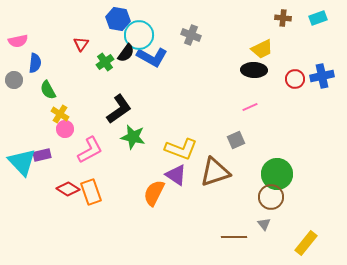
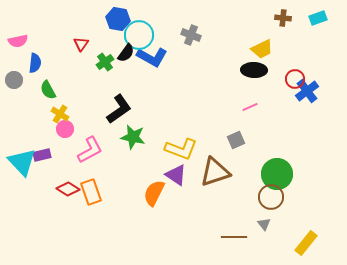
blue cross: moved 15 px left, 15 px down; rotated 25 degrees counterclockwise
